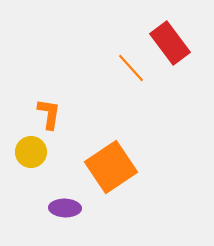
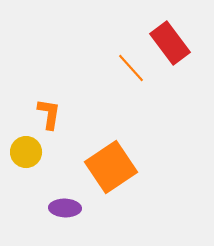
yellow circle: moved 5 px left
